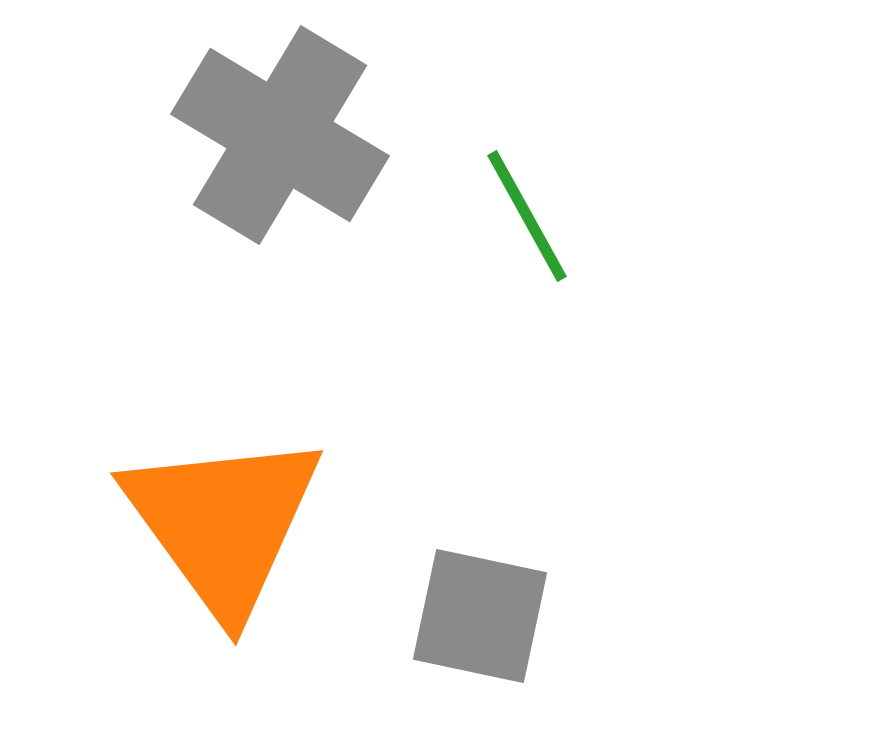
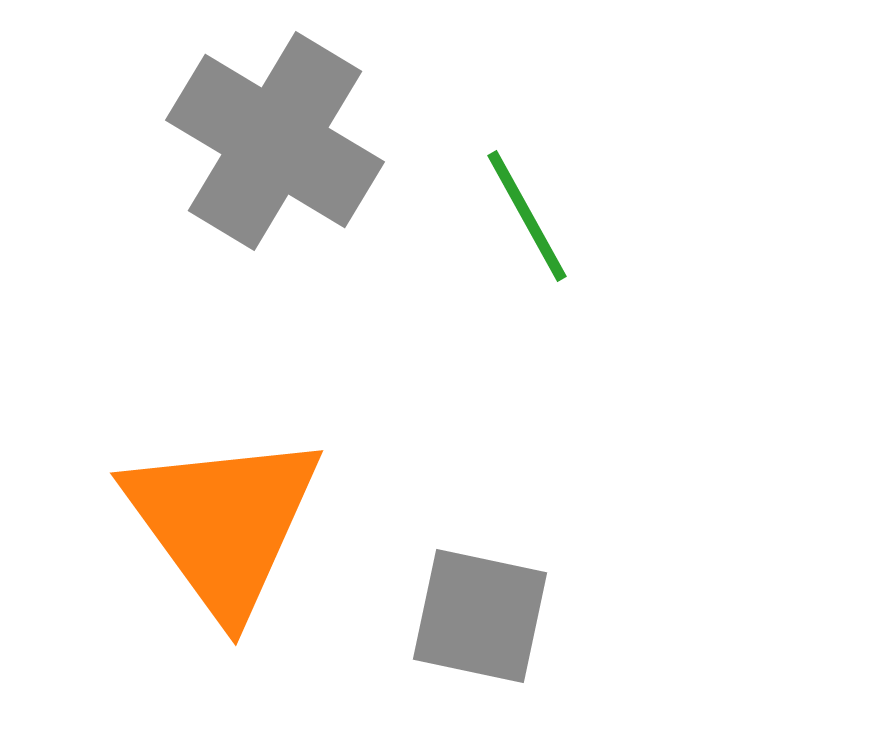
gray cross: moved 5 px left, 6 px down
